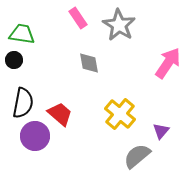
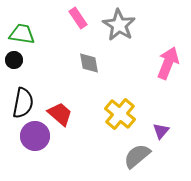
pink arrow: rotated 12 degrees counterclockwise
